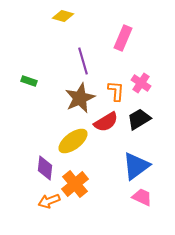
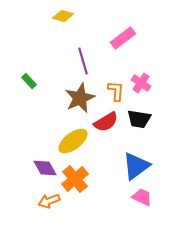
pink rectangle: rotated 30 degrees clockwise
green rectangle: rotated 28 degrees clockwise
black trapezoid: rotated 140 degrees counterclockwise
purple diamond: rotated 35 degrees counterclockwise
orange cross: moved 5 px up
